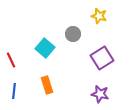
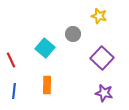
purple square: rotated 15 degrees counterclockwise
orange rectangle: rotated 18 degrees clockwise
purple star: moved 4 px right, 1 px up
